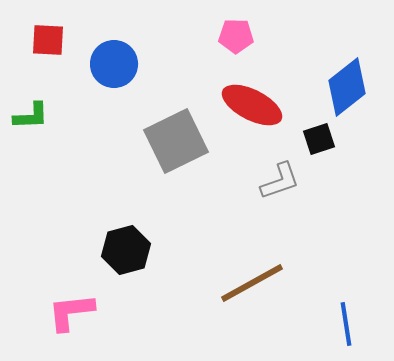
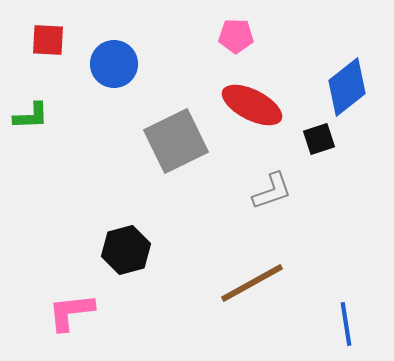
gray L-shape: moved 8 px left, 10 px down
